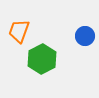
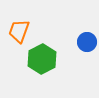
blue circle: moved 2 px right, 6 px down
